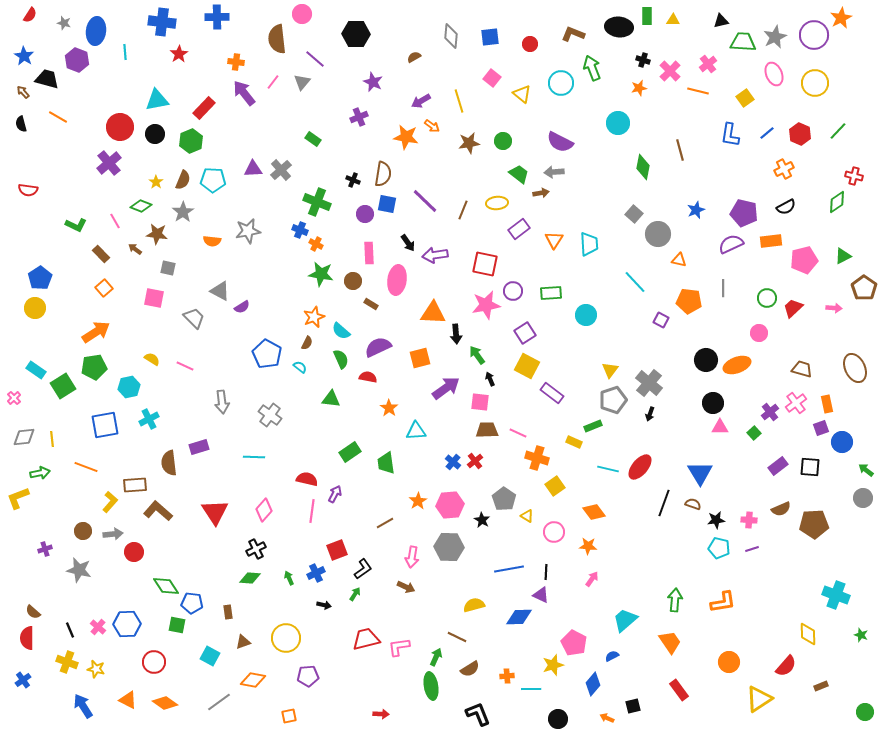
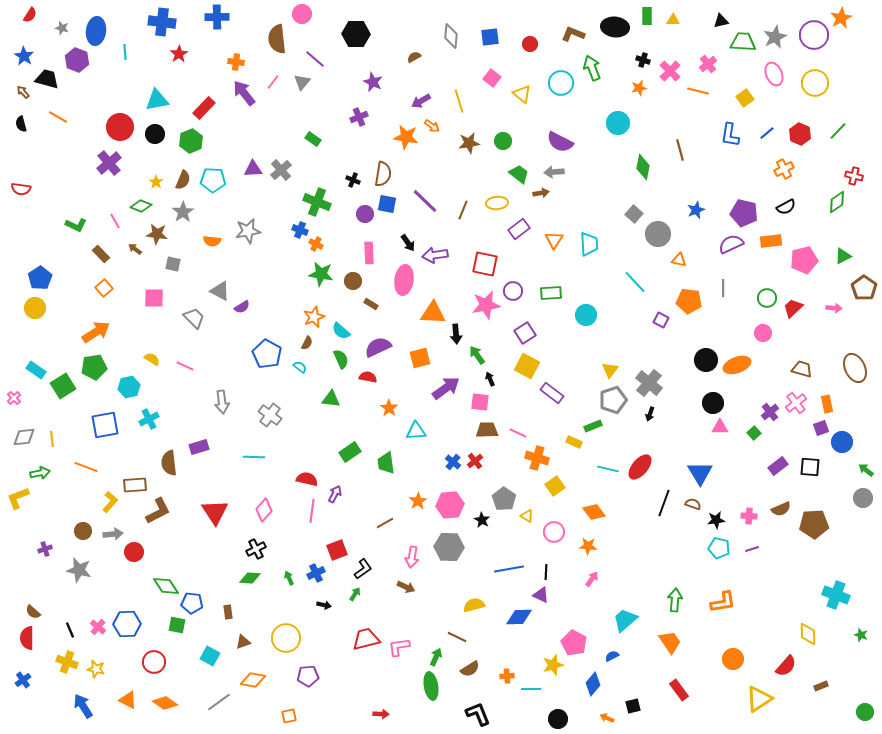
gray star at (64, 23): moved 2 px left, 5 px down
black ellipse at (619, 27): moved 4 px left
red semicircle at (28, 190): moved 7 px left, 1 px up
gray square at (168, 268): moved 5 px right, 4 px up
pink ellipse at (397, 280): moved 7 px right
pink square at (154, 298): rotated 10 degrees counterclockwise
pink circle at (759, 333): moved 4 px right
brown L-shape at (158, 511): rotated 112 degrees clockwise
pink cross at (749, 520): moved 4 px up
orange circle at (729, 662): moved 4 px right, 3 px up
